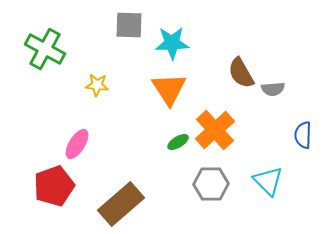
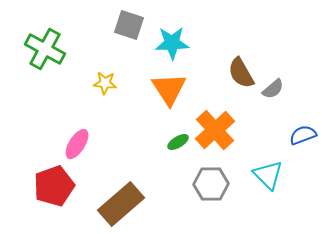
gray square: rotated 16 degrees clockwise
yellow star: moved 8 px right, 2 px up
gray semicircle: rotated 35 degrees counterclockwise
blue semicircle: rotated 68 degrees clockwise
cyan triangle: moved 6 px up
